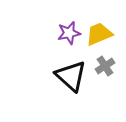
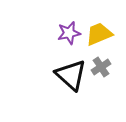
gray cross: moved 4 px left, 1 px down
black triangle: moved 1 px up
